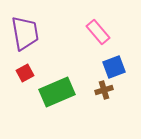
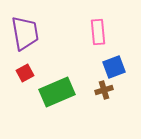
pink rectangle: rotated 35 degrees clockwise
